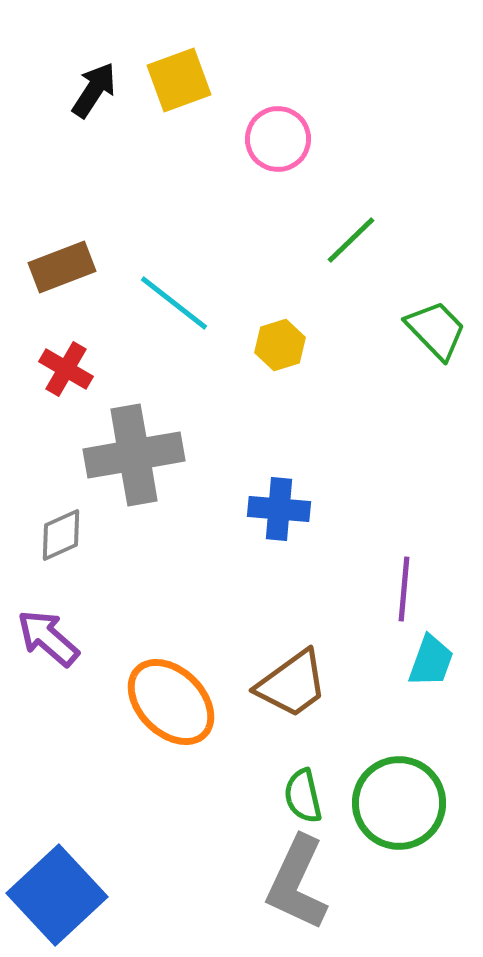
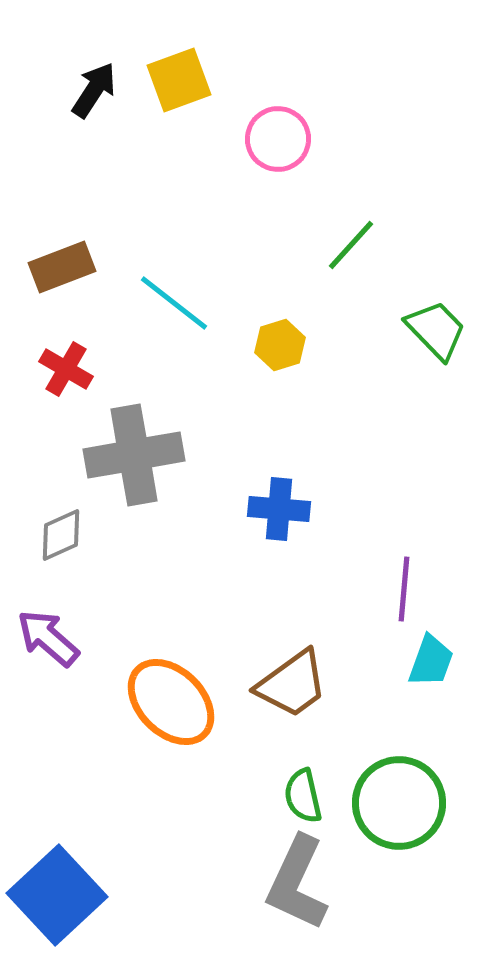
green line: moved 5 px down; rotated 4 degrees counterclockwise
